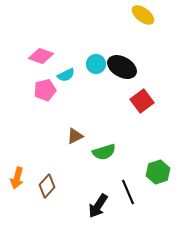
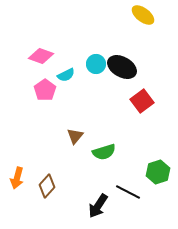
pink pentagon: rotated 20 degrees counterclockwise
brown triangle: rotated 24 degrees counterclockwise
black line: rotated 40 degrees counterclockwise
